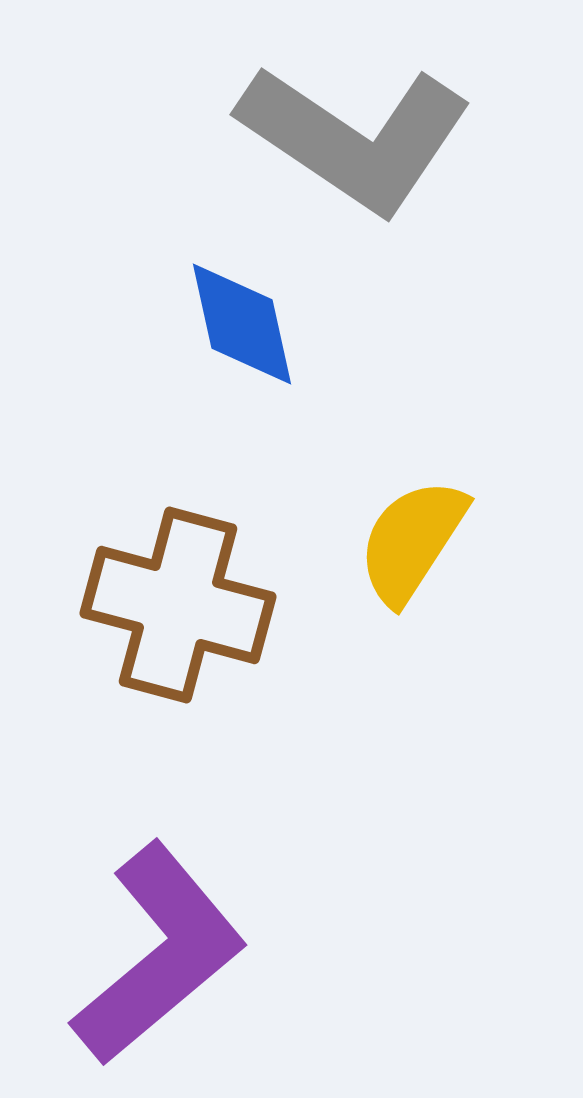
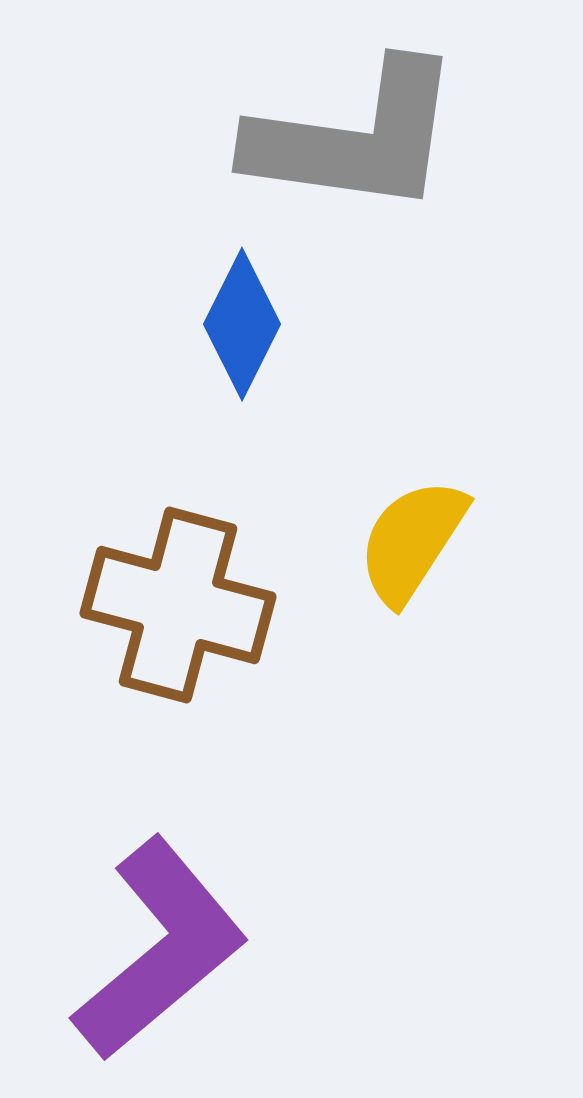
gray L-shape: rotated 26 degrees counterclockwise
blue diamond: rotated 39 degrees clockwise
purple L-shape: moved 1 px right, 5 px up
